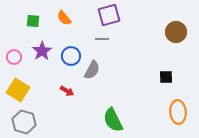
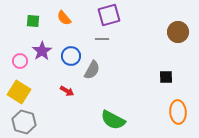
brown circle: moved 2 px right
pink circle: moved 6 px right, 4 px down
yellow square: moved 1 px right, 2 px down
green semicircle: rotated 35 degrees counterclockwise
